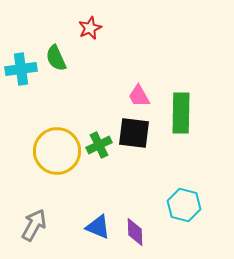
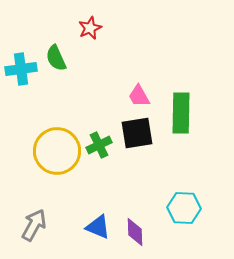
black square: moved 3 px right; rotated 16 degrees counterclockwise
cyan hexagon: moved 3 px down; rotated 12 degrees counterclockwise
